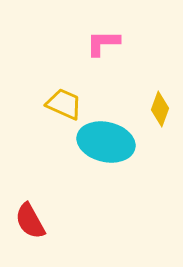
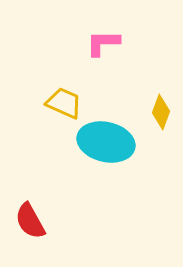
yellow trapezoid: moved 1 px up
yellow diamond: moved 1 px right, 3 px down
